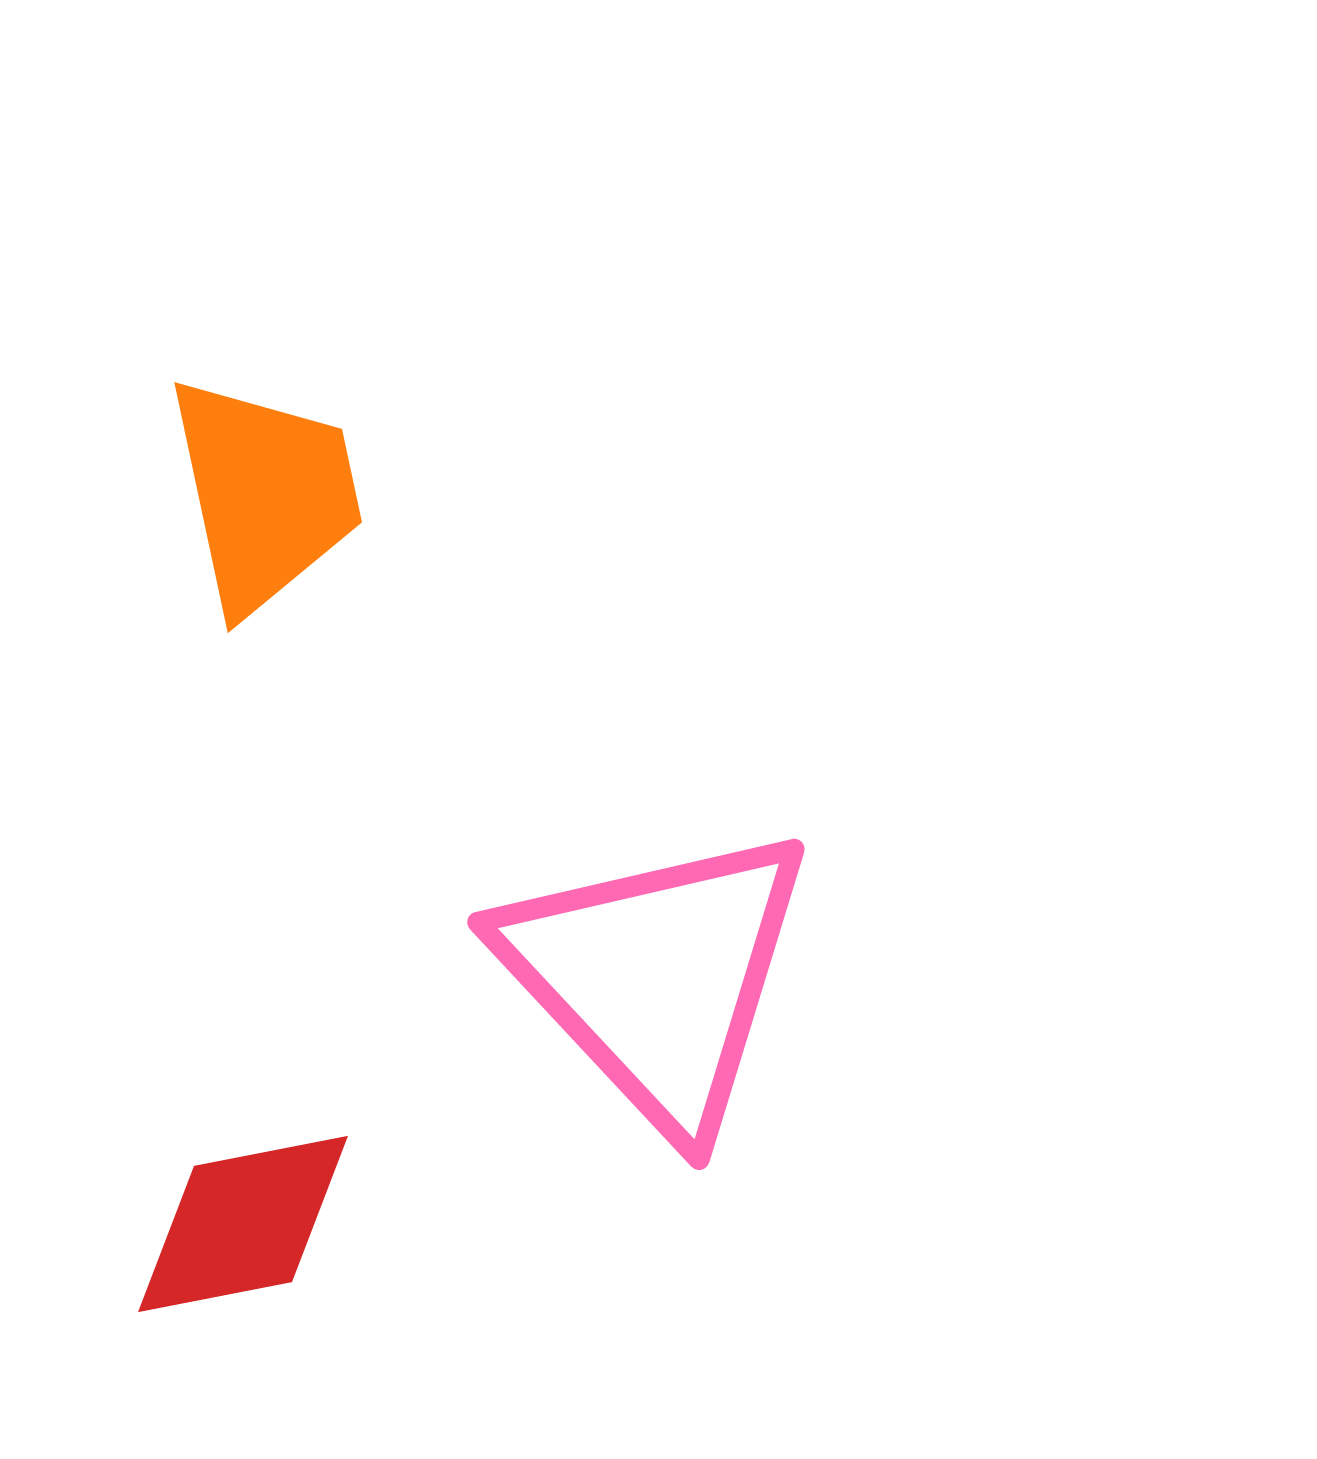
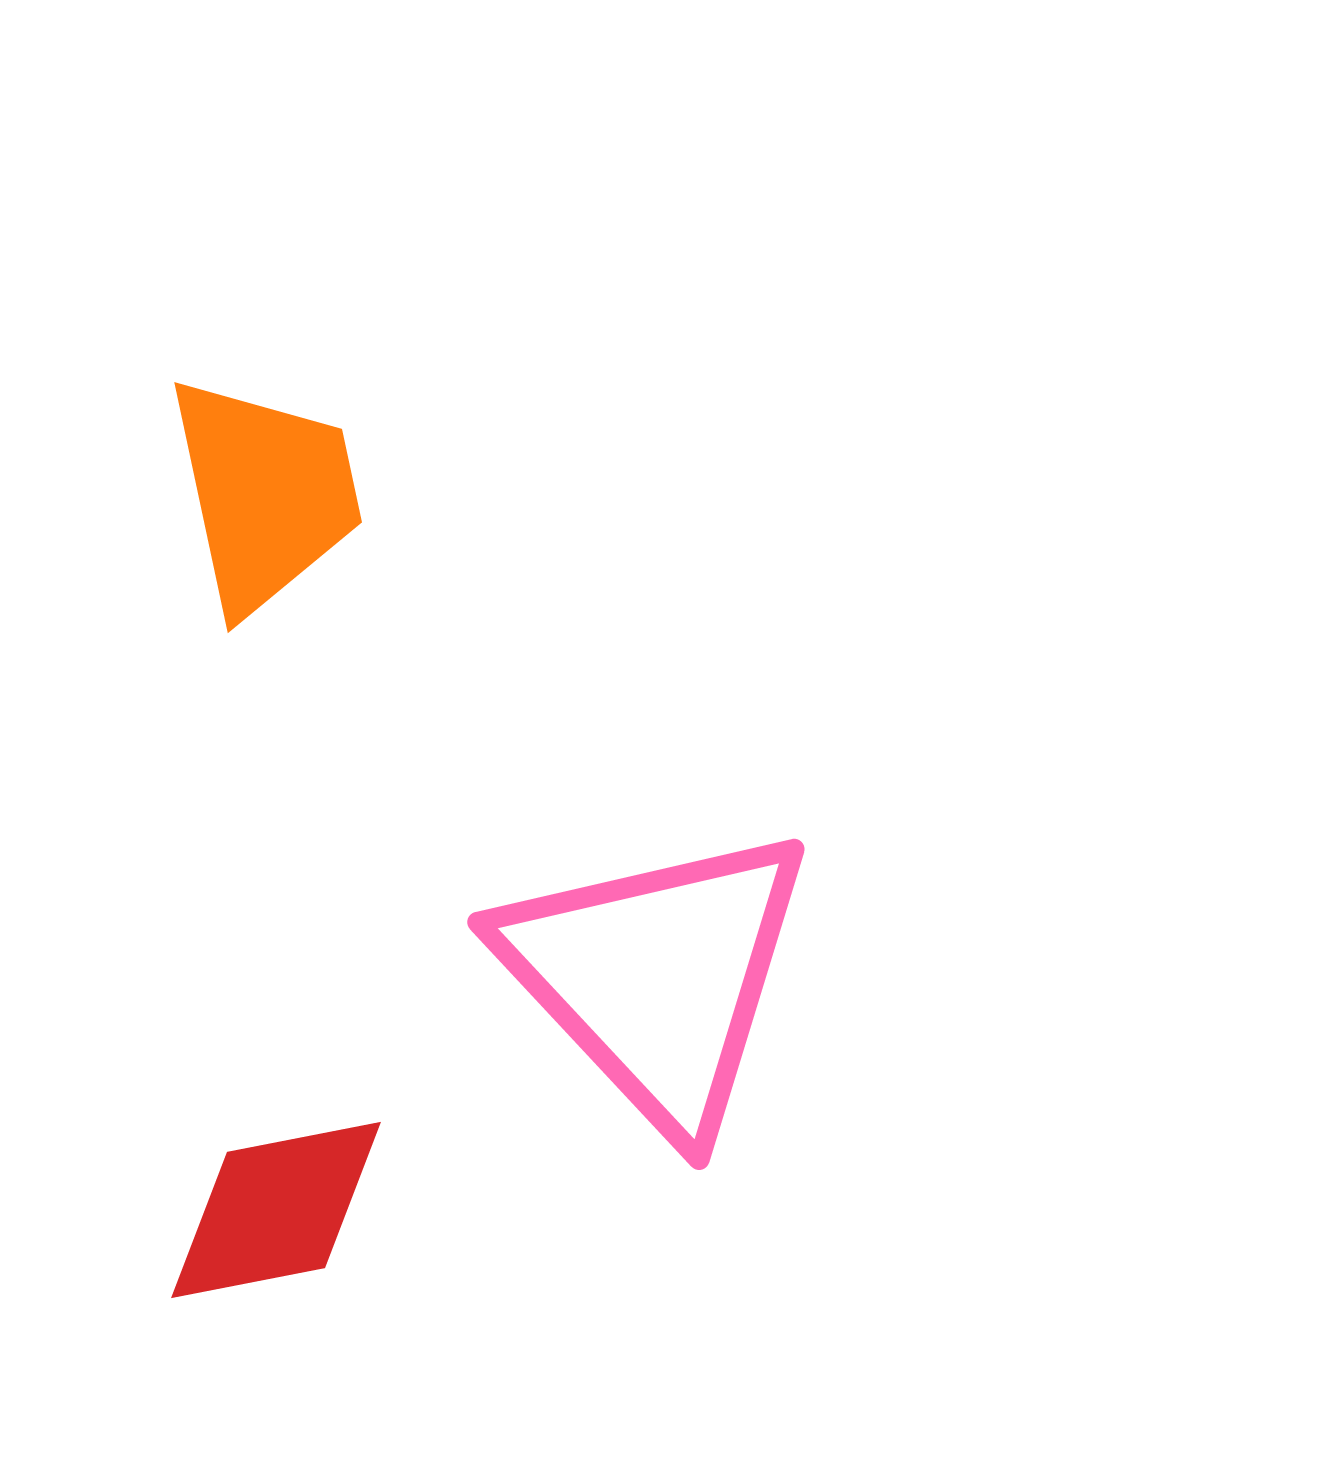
red diamond: moved 33 px right, 14 px up
